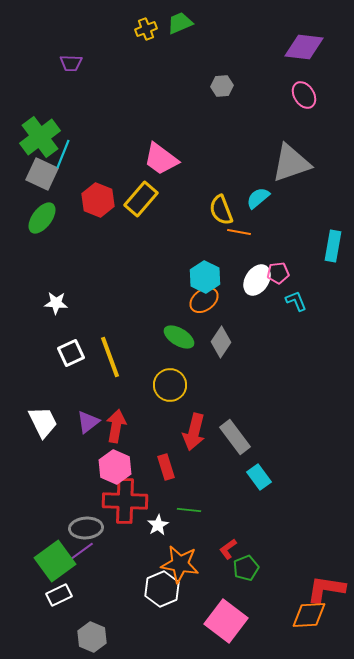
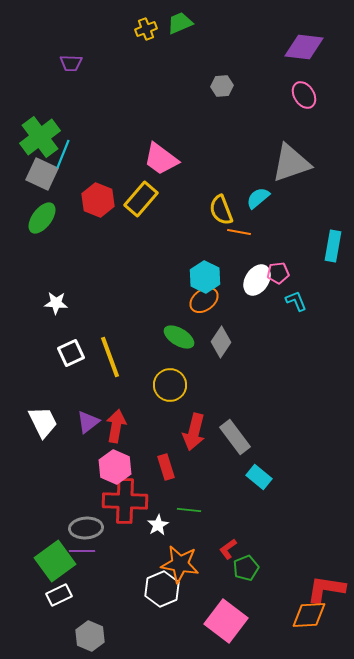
cyan rectangle at (259, 477): rotated 15 degrees counterclockwise
purple line at (82, 551): rotated 35 degrees clockwise
gray hexagon at (92, 637): moved 2 px left, 1 px up
